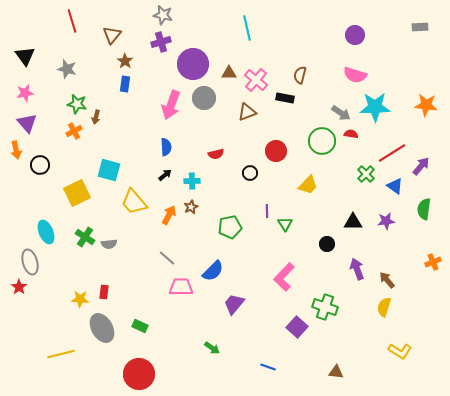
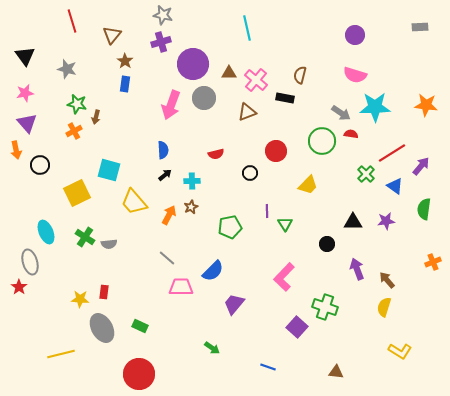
blue semicircle at (166, 147): moved 3 px left, 3 px down
